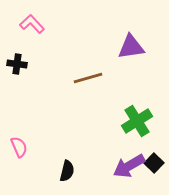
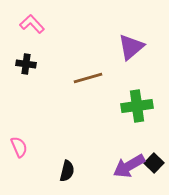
purple triangle: rotated 32 degrees counterclockwise
black cross: moved 9 px right
green cross: moved 15 px up; rotated 24 degrees clockwise
